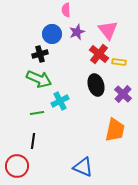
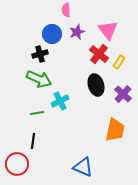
yellow rectangle: rotated 64 degrees counterclockwise
red circle: moved 2 px up
